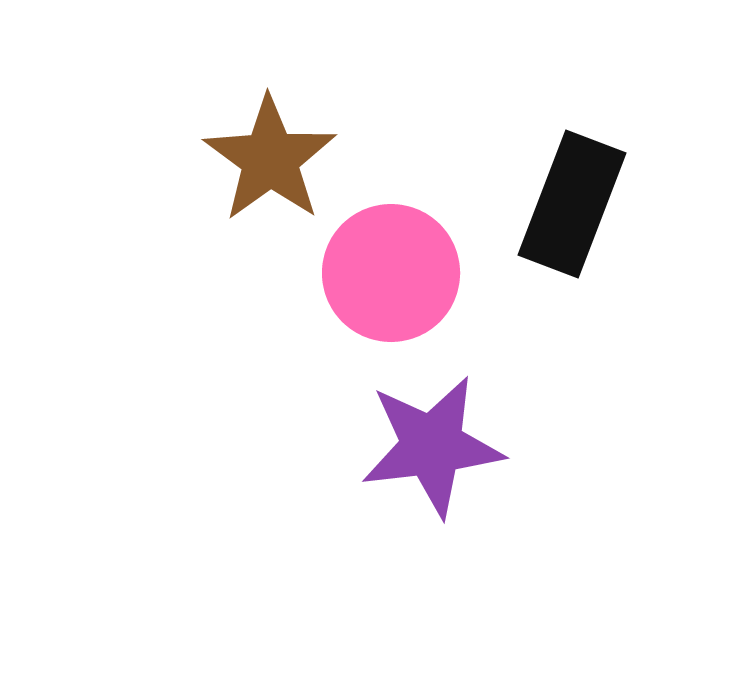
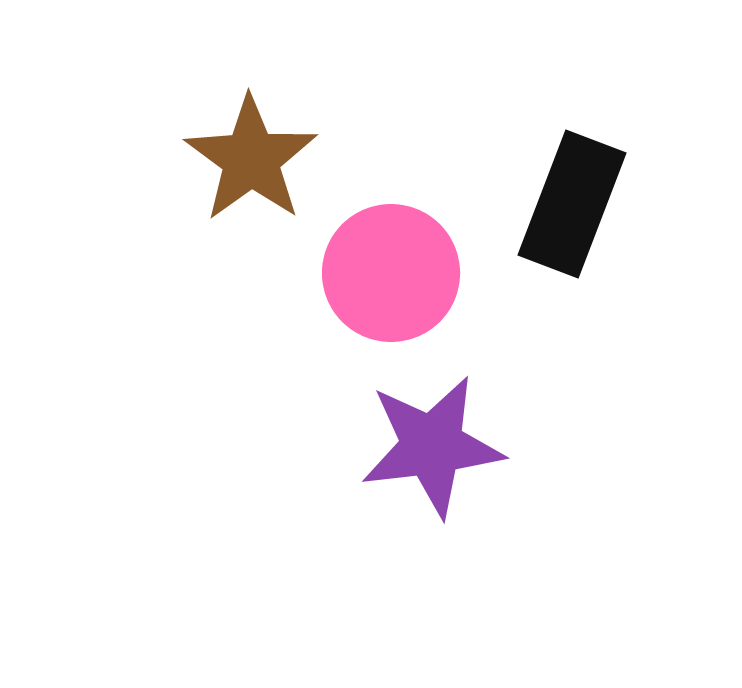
brown star: moved 19 px left
